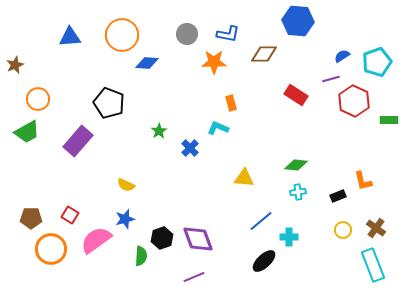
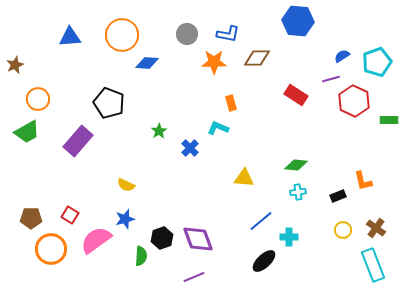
brown diamond at (264, 54): moved 7 px left, 4 px down
